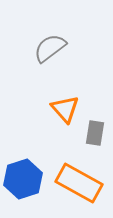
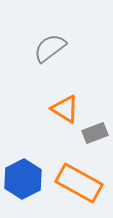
orange triangle: rotated 16 degrees counterclockwise
gray rectangle: rotated 60 degrees clockwise
blue hexagon: rotated 9 degrees counterclockwise
